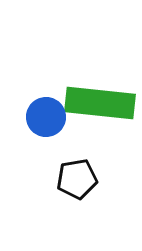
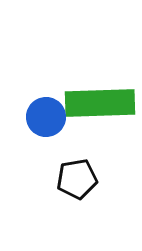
green rectangle: rotated 8 degrees counterclockwise
